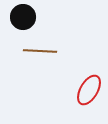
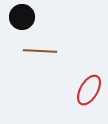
black circle: moved 1 px left
